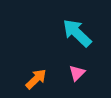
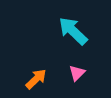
cyan arrow: moved 4 px left, 2 px up
